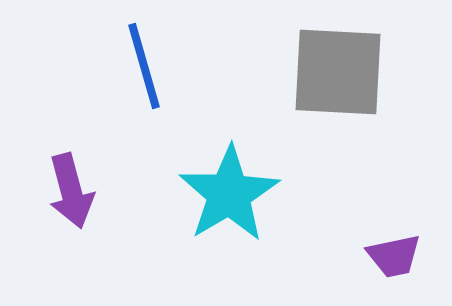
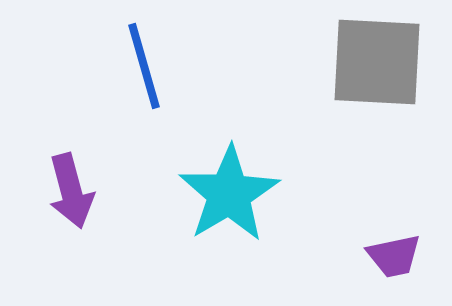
gray square: moved 39 px right, 10 px up
